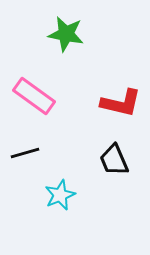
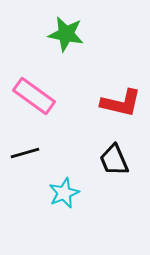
cyan star: moved 4 px right, 2 px up
